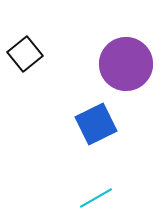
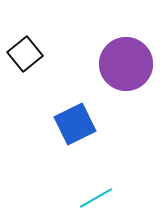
blue square: moved 21 px left
